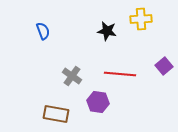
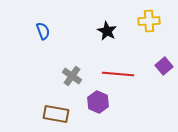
yellow cross: moved 8 px right, 2 px down
black star: rotated 18 degrees clockwise
red line: moved 2 px left
purple hexagon: rotated 15 degrees clockwise
